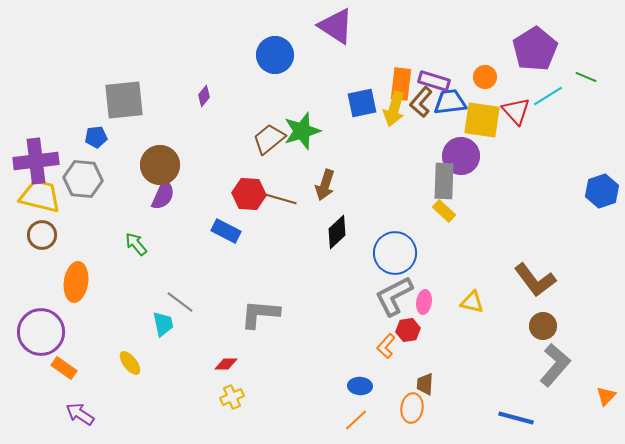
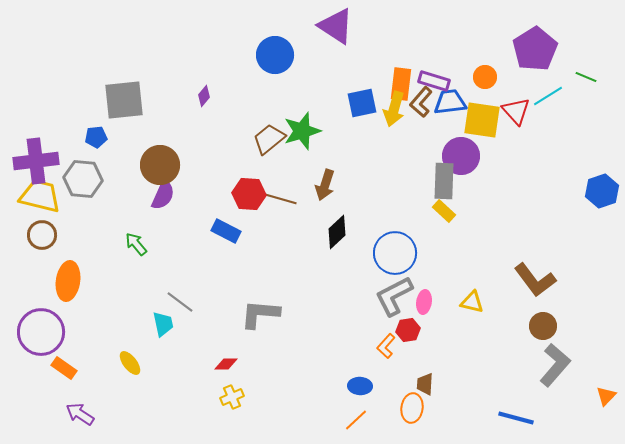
orange ellipse at (76, 282): moved 8 px left, 1 px up
